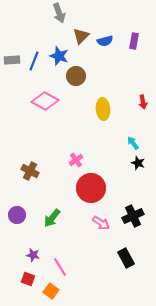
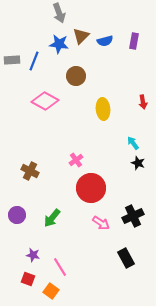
blue star: moved 12 px up; rotated 12 degrees counterclockwise
